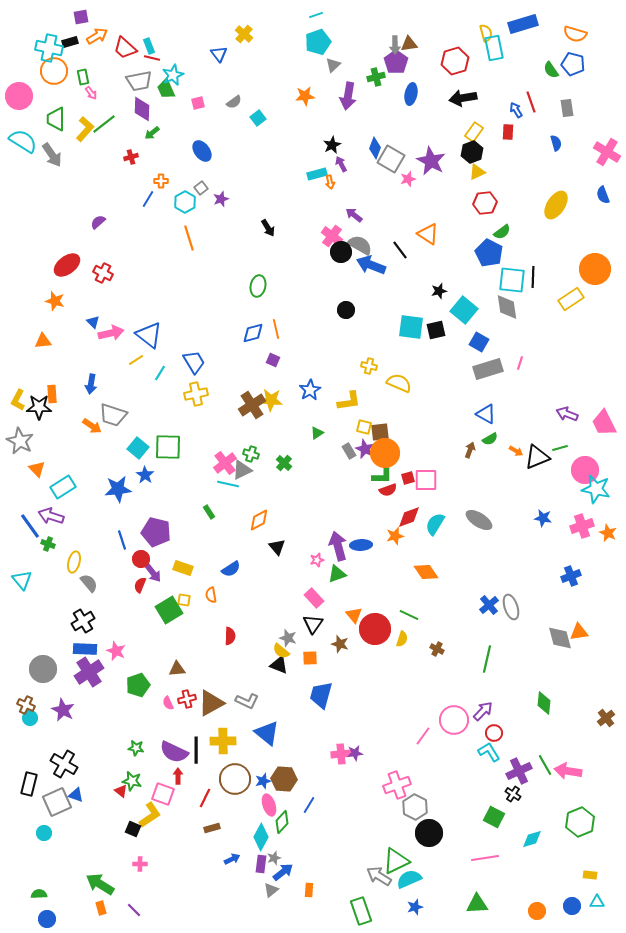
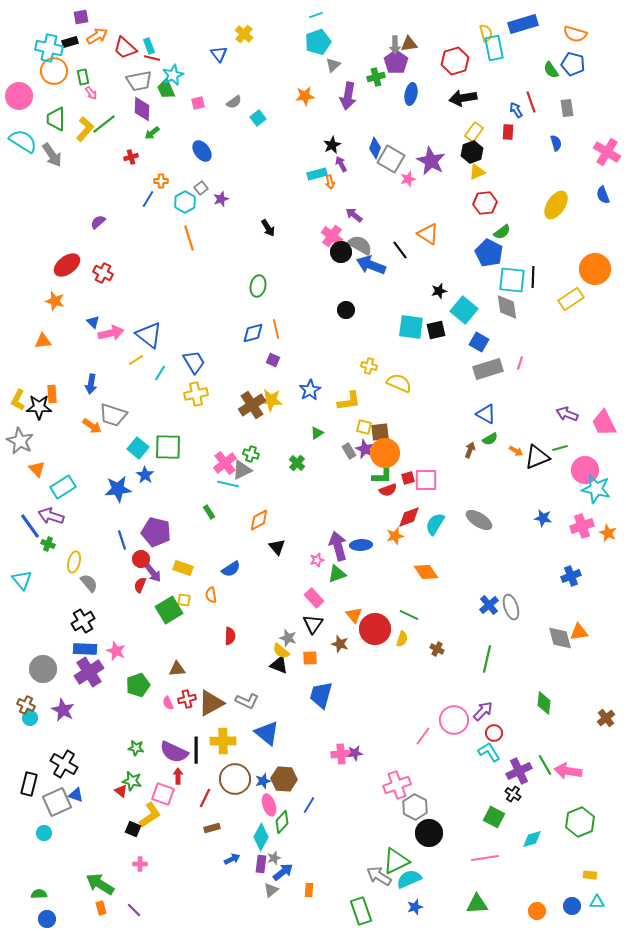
green cross at (284, 463): moved 13 px right
